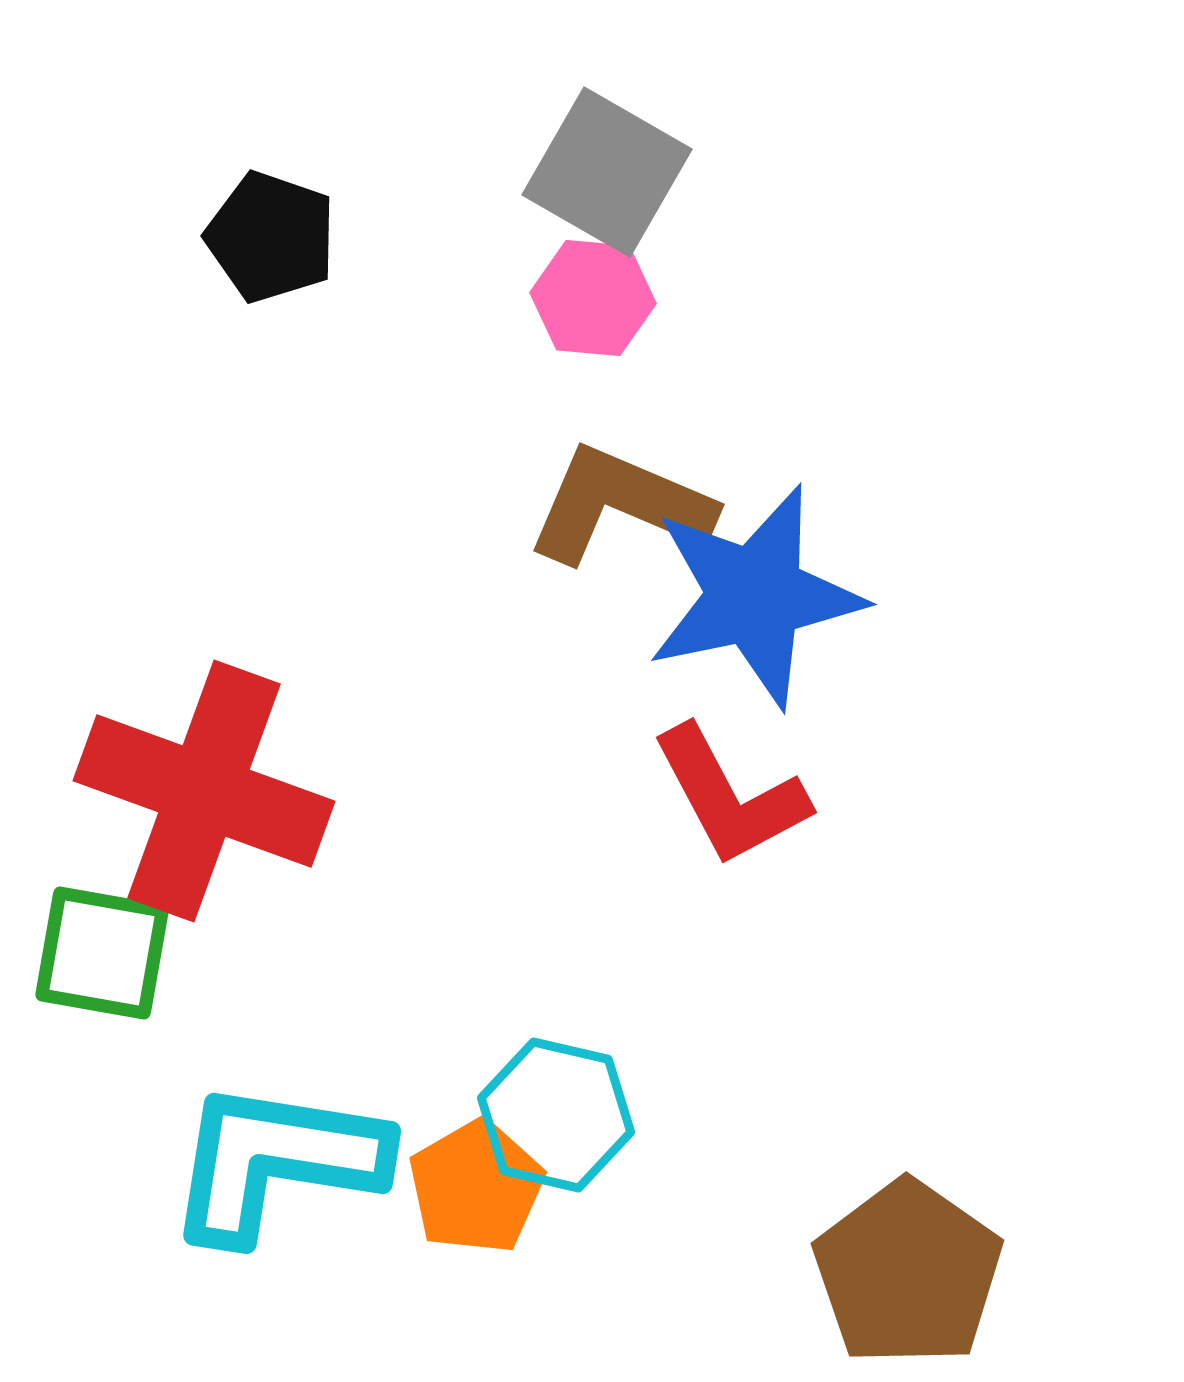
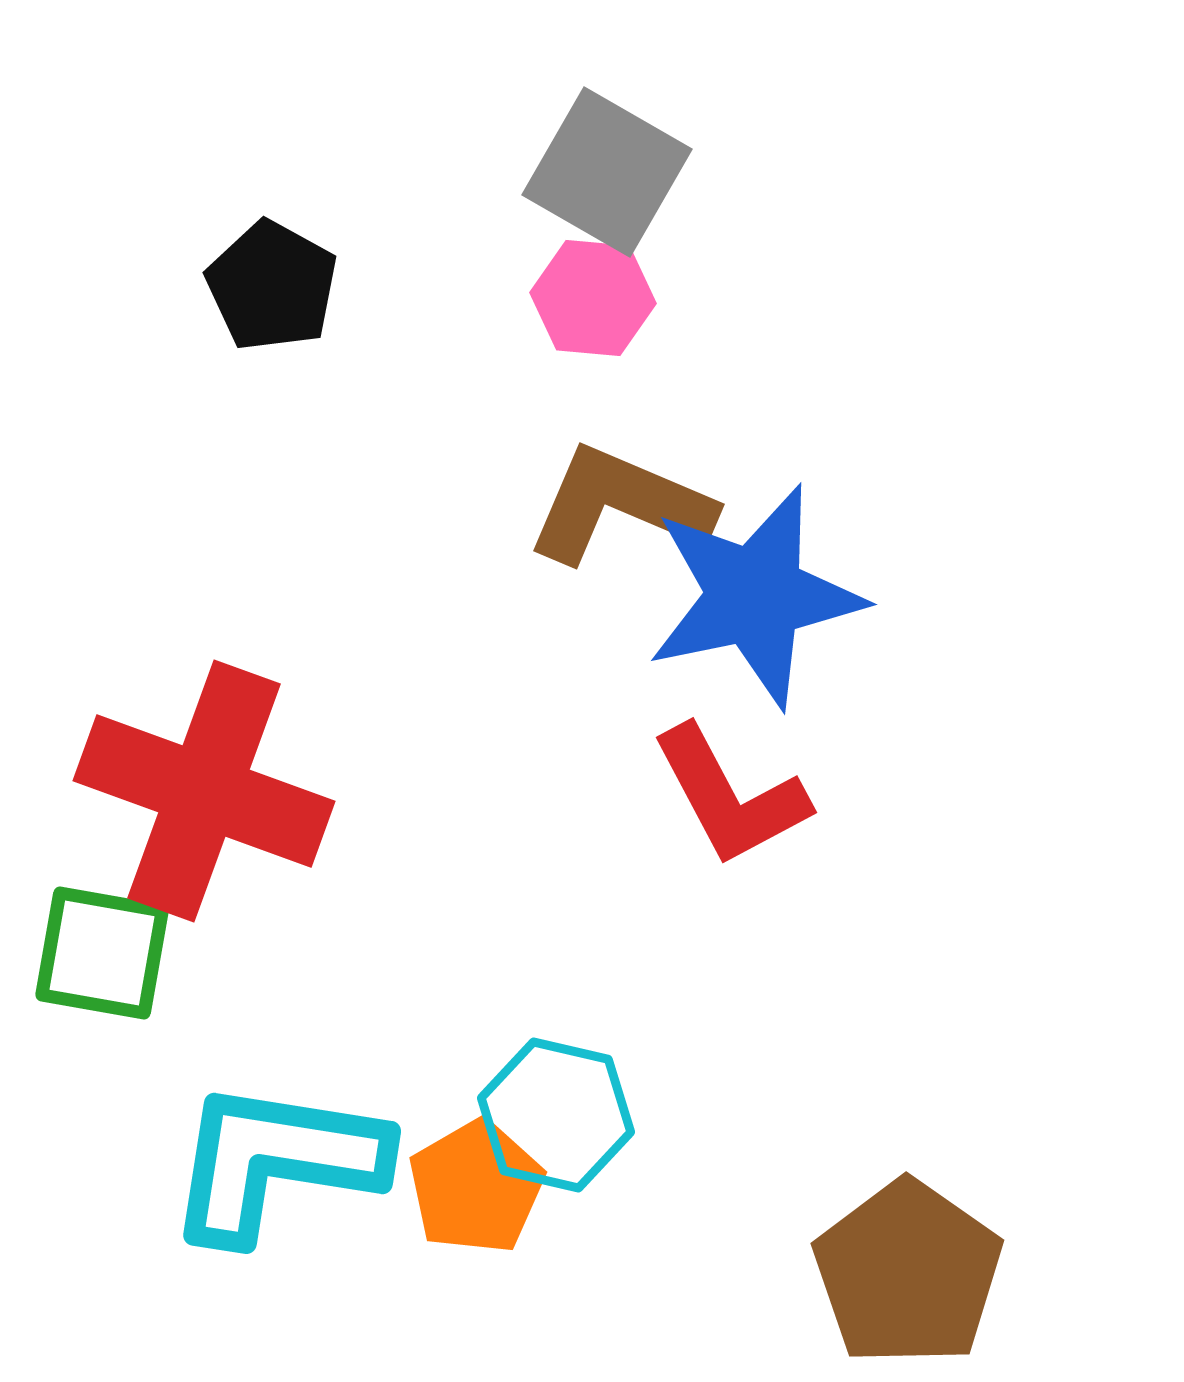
black pentagon: moved 1 px right, 49 px down; rotated 10 degrees clockwise
